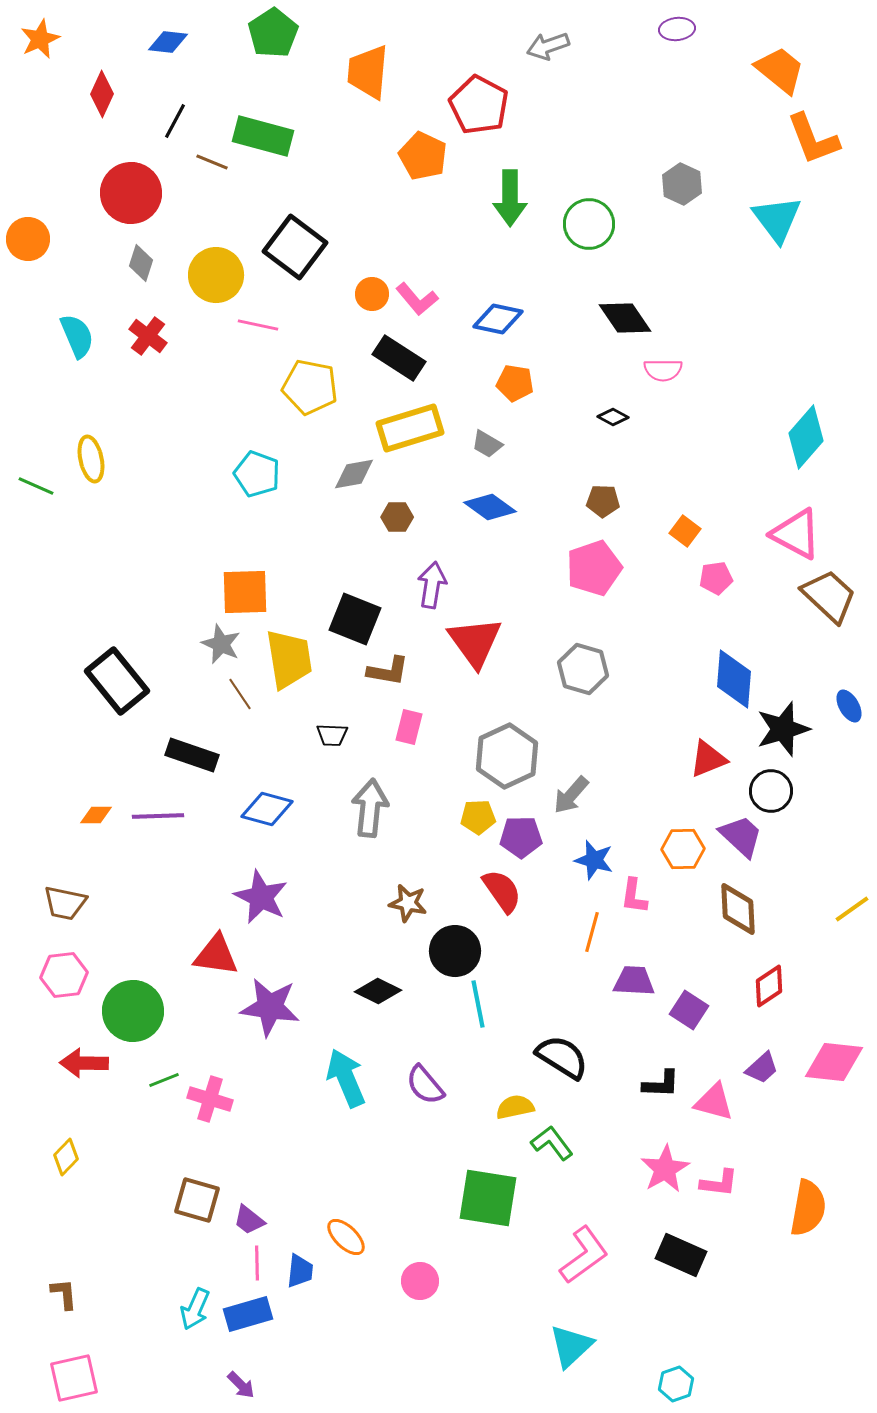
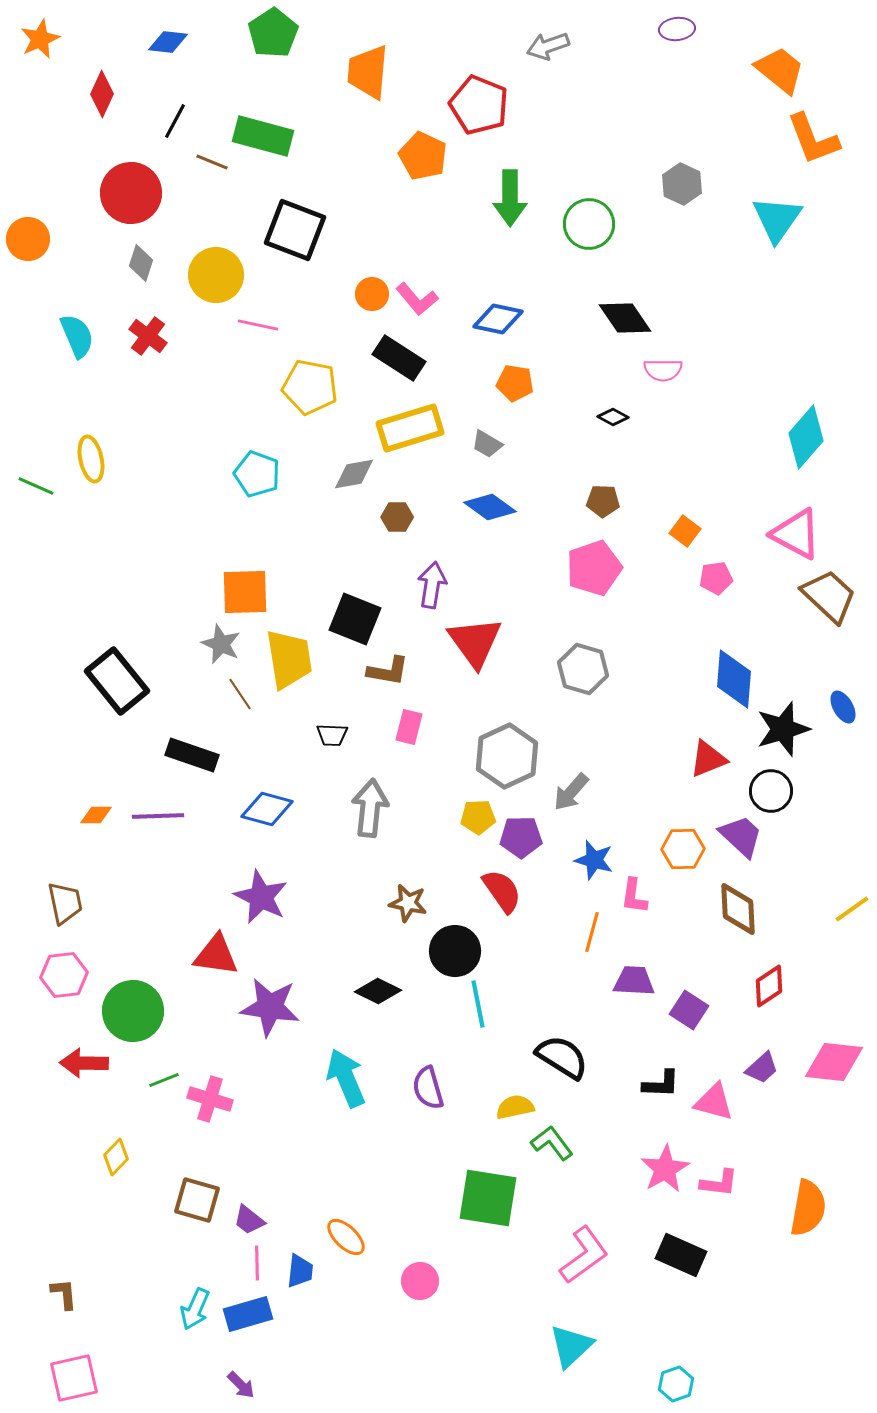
red pentagon at (479, 105): rotated 6 degrees counterclockwise
cyan triangle at (777, 219): rotated 12 degrees clockwise
black square at (295, 247): moved 17 px up; rotated 16 degrees counterclockwise
blue ellipse at (849, 706): moved 6 px left, 1 px down
gray arrow at (571, 795): moved 3 px up
brown trapezoid at (65, 903): rotated 114 degrees counterclockwise
purple semicircle at (425, 1085): moved 3 px right, 3 px down; rotated 24 degrees clockwise
yellow diamond at (66, 1157): moved 50 px right
